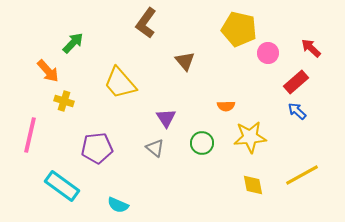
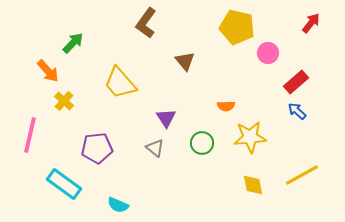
yellow pentagon: moved 2 px left, 2 px up
red arrow: moved 25 px up; rotated 85 degrees clockwise
yellow cross: rotated 24 degrees clockwise
cyan rectangle: moved 2 px right, 2 px up
